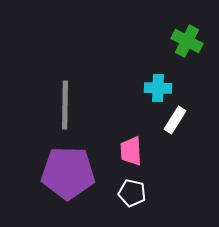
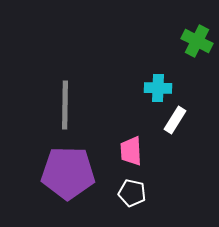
green cross: moved 10 px right
